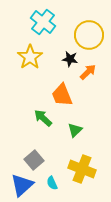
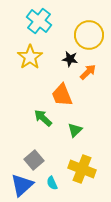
cyan cross: moved 4 px left, 1 px up
